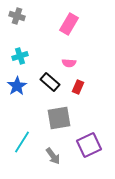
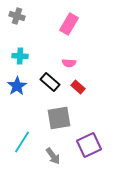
cyan cross: rotated 21 degrees clockwise
red rectangle: rotated 72 degrees counterclockwise
